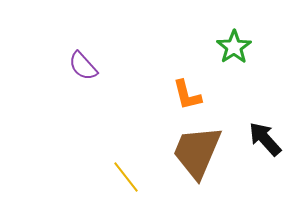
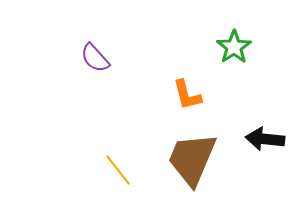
purple semicircle: moved 12 px right, 8 px up
black arrow: rotated 42 degrees counterclockwise
brown trapezoid: moved 5 px left, 7 px down
yellow line: moved 8 px left, 7 px up
